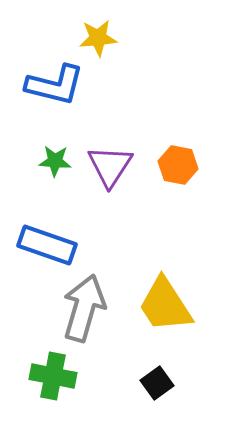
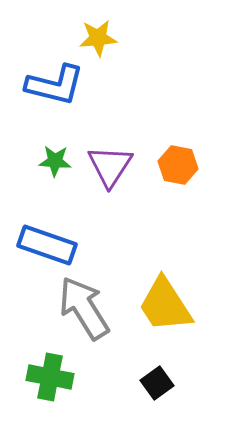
gray arrow: rotated 48 degrees counterclockwise
green cross: moved 3 px left, 1 px down
